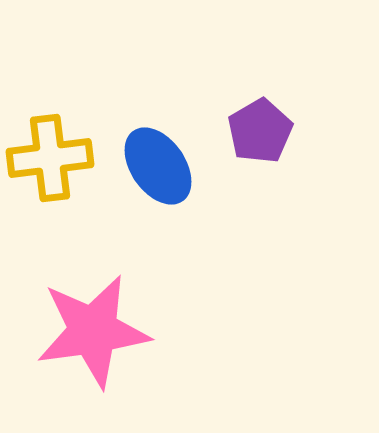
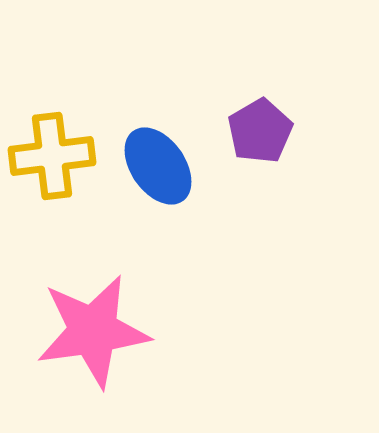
yellow cross: moved 2 px right, 2 px up
